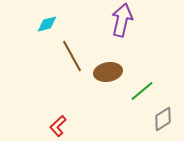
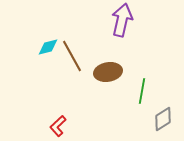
cyan diamond: moved 1 px right, 23 px down
green line: rotated 40 degrees counterclockwise
